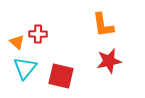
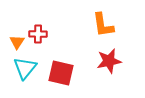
orange triangle: rotated 21 degrees clockwise
red square: moved 3 px up
